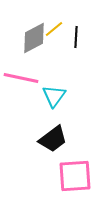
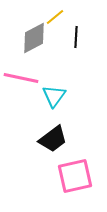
yellow line: moved 1 px right, 12 px up
pink square: rotated 9 degrees counterclockwise
